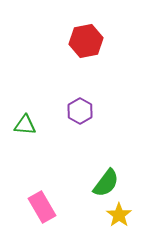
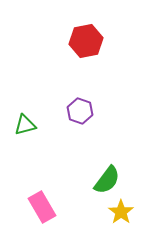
purple hexagon: rotated 10 degrees counterclockwise
green triangle: rotated 20 degrees counterclockwise
green semicircle: moved 1 px right, 3 px up
yellow star: moved 2 px right, 3 px up
